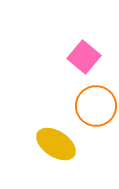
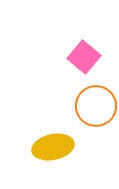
yellow ellipse: moved 3 px left, 3 px down; rotated 45 degrees counterclockwise
